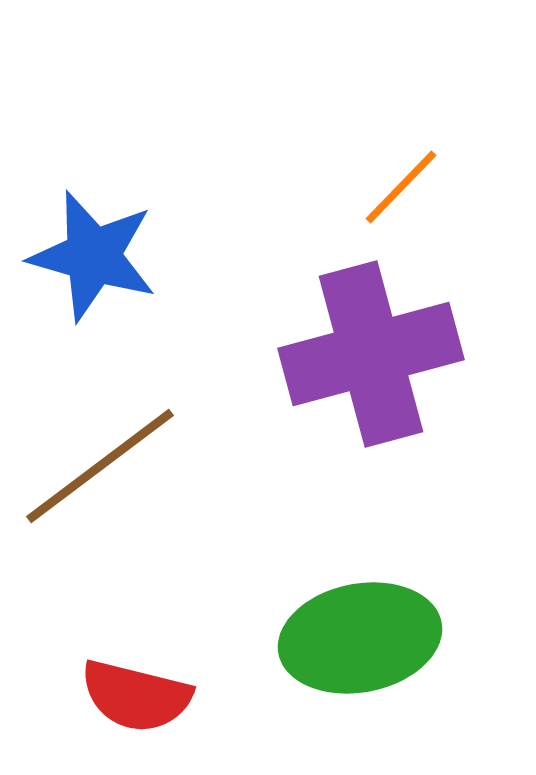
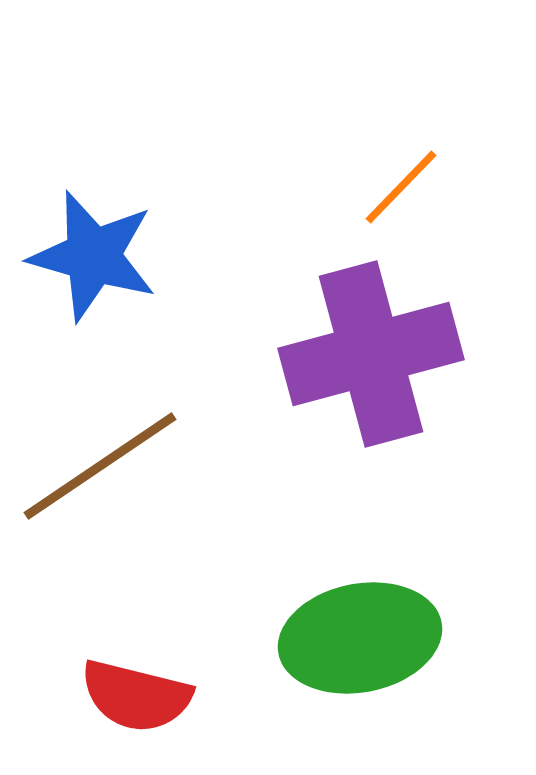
brown line: rotated 3 degrees clockwise
